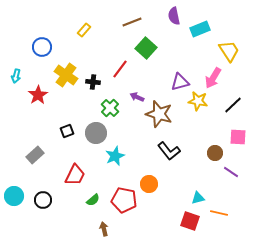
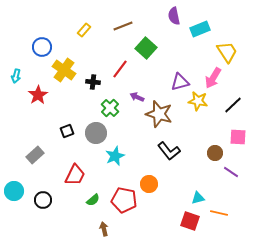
brown line: moved 9 px left, 4 px down
yellow trapezoid: moved 2 px left, 1 px down
yellow cross: moved 2 px left, 5 px up
cyan circle: moved 5 px up
